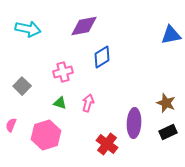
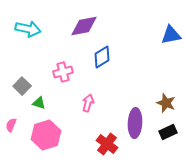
green triangle: moved 21 px left
purple ellipse: moved 1 px right
